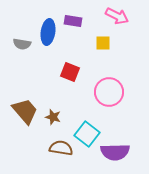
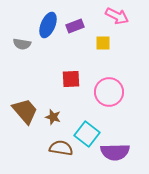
purple rectangle: moved 2 px right, 5 px down; rotated 30 degrees counterclockwise
blue ellipse: moved 7 px up; rotated 15 degrees clockwise
red square: moved 1 px right, 7 px down; rotated 24 degrees counterclockwise
